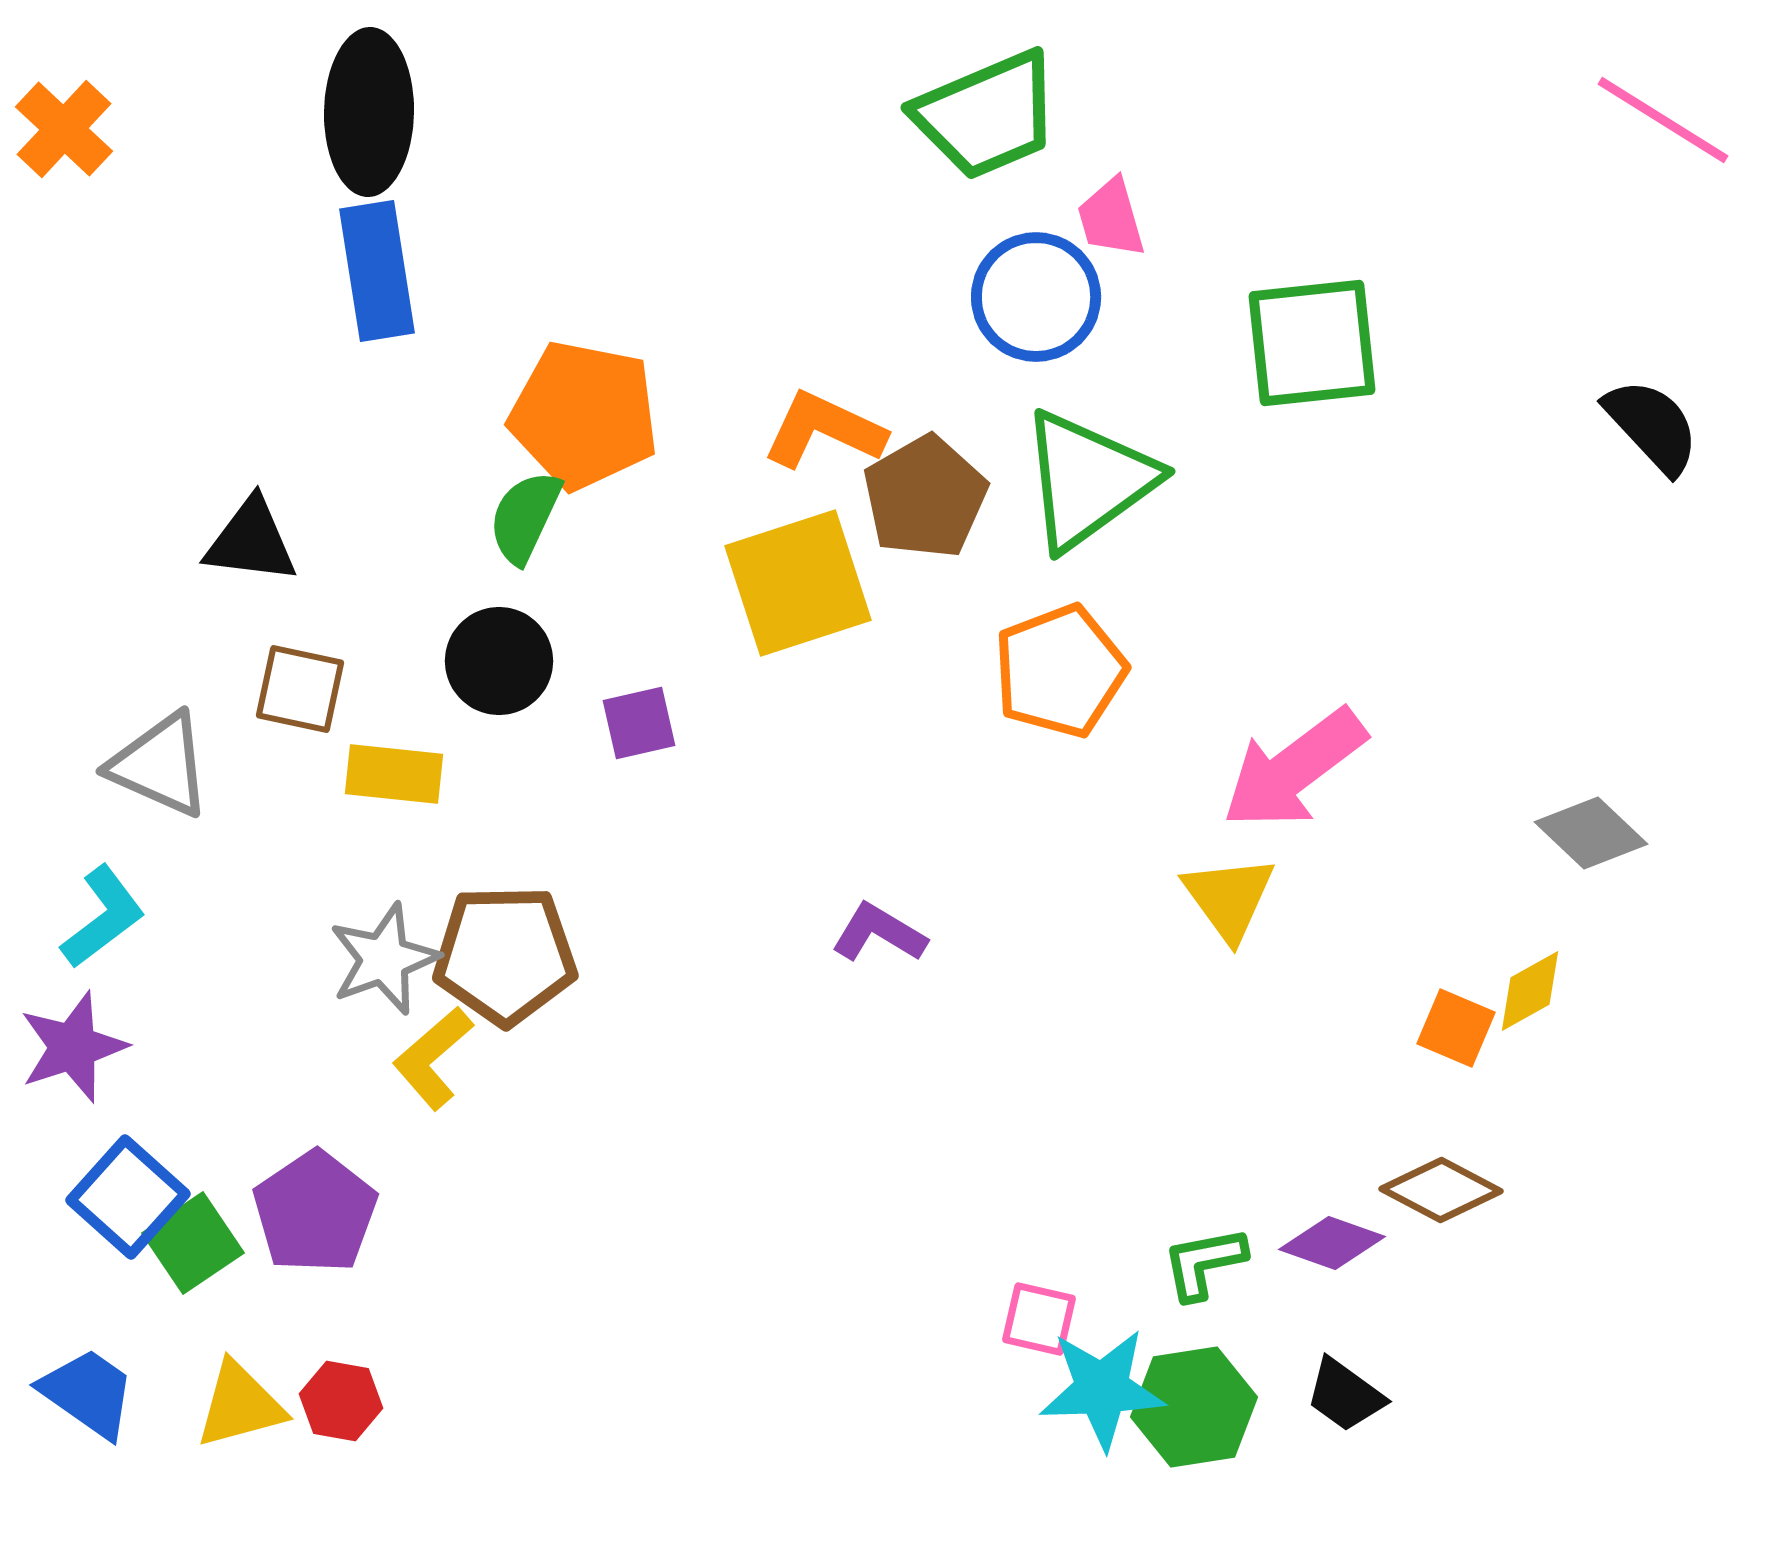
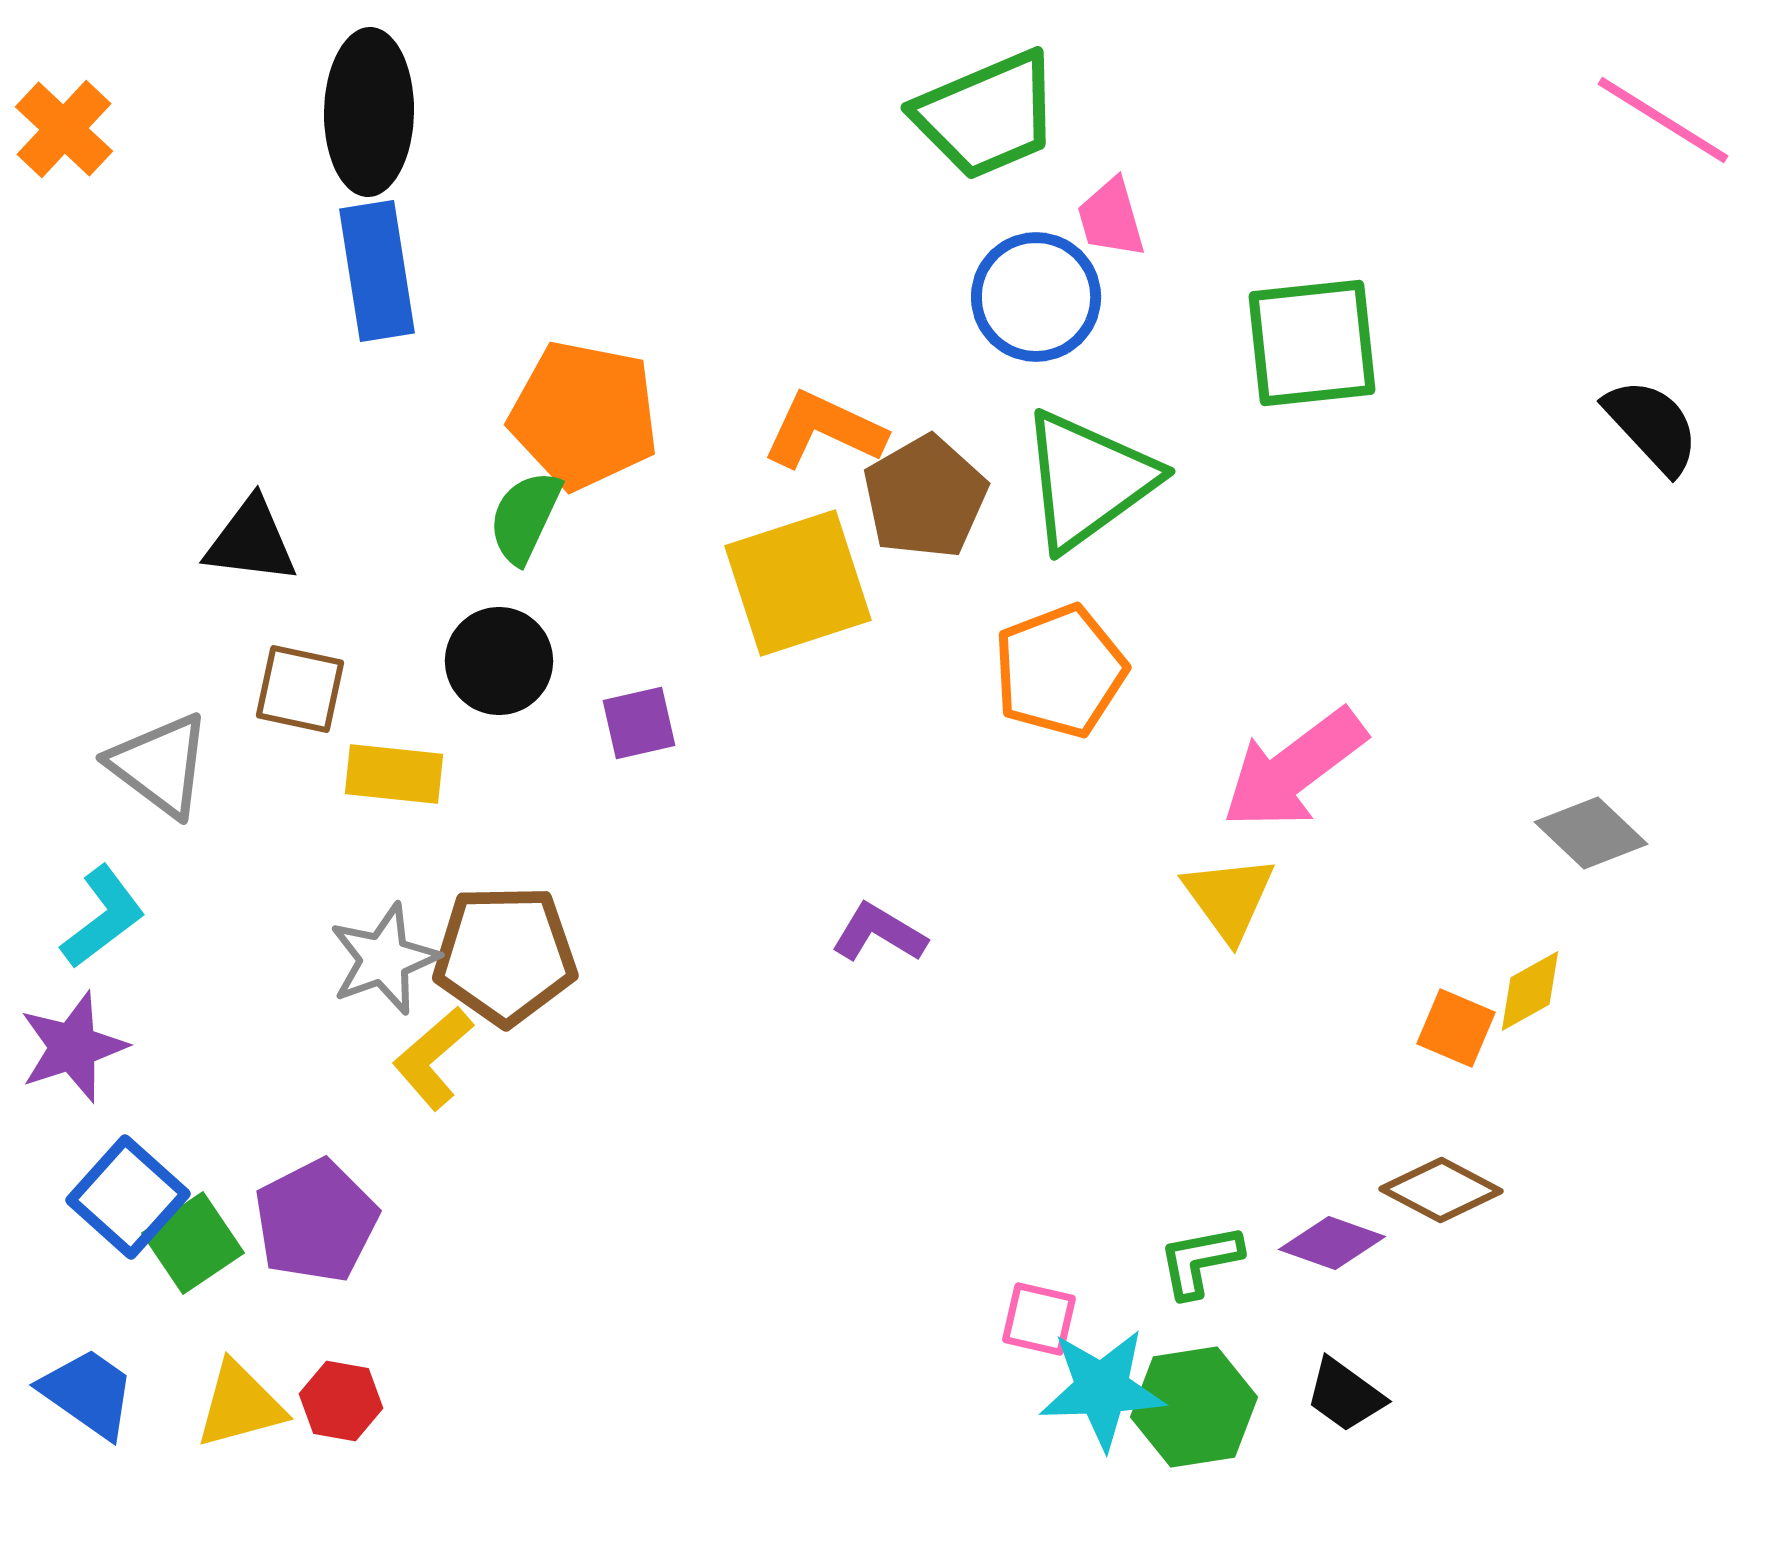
gray triangle at (160, 765): rotated 13 degrees clockwise
purple pentagon at (315, 1212): moved 1 px right, 9 px down; rotated 7 degrees clockwise
green L-shape at (1204, 1263): moved 4 px left, 2 px up
